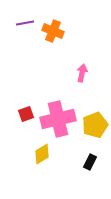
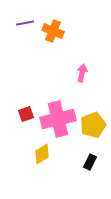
yellow pentagon: moved 2 px left
